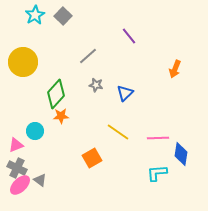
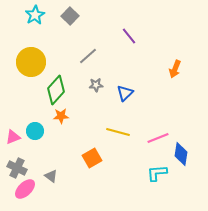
gray square: moved 7 px right
yellow circle: moved 8 px right
gray star: rotated 16 degrees counterclockwise
green diamond: moved 4 px up
yellow line: rotated 20 degrees counterclockwise
pink line: rotated 20 degrees counterclockwise
pink triangle: moved 3 px left, 8 px up
gray triangle: moved 11 px right, 4 px up
pink ellipse: moved 5 px right, 4 px down
